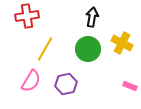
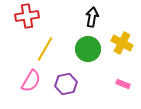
pink rectangle: moved 7 px left, 2 px up
